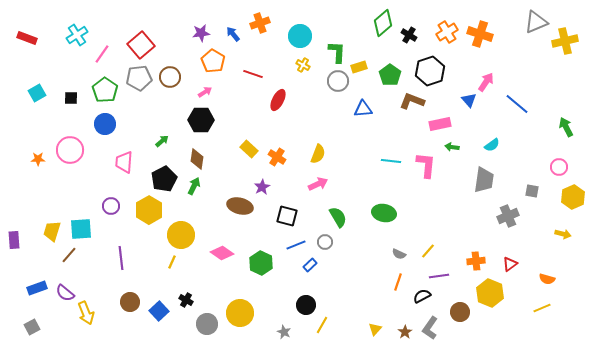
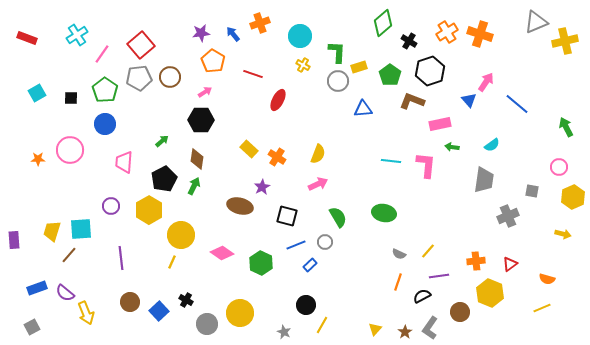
black cross at (409, 35): moved 6 px down
